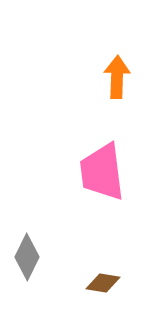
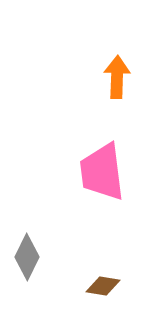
brown diamond: moved 3 px down
